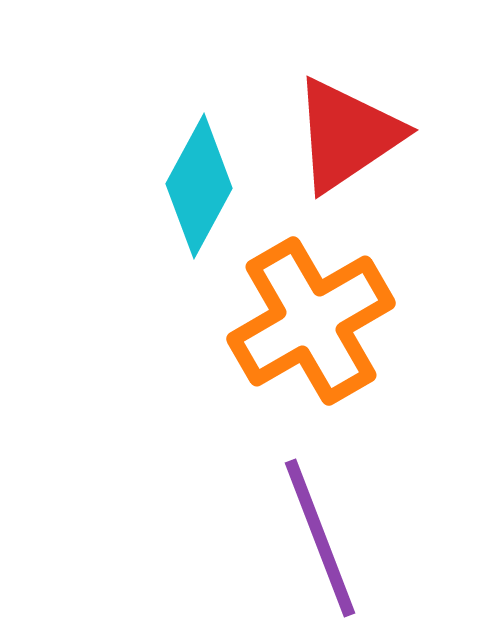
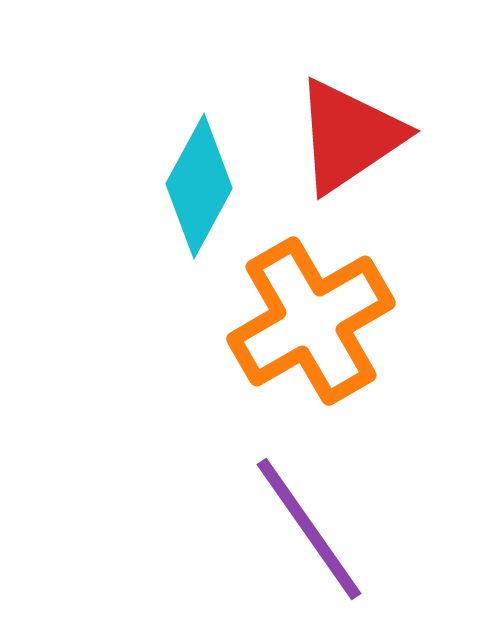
red triangle: moved 2 px right, 1 px down
purple line: moved 11 px left, 9 px up; rotated 14 degrees counterclockwise
